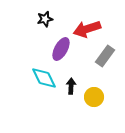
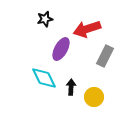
gray rectangle: rotated 10 degrees counterclockwise
black arrow: moved 1 px down
